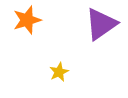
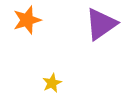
yellow star: moved 7 px left, 11 px down
